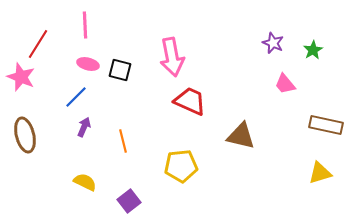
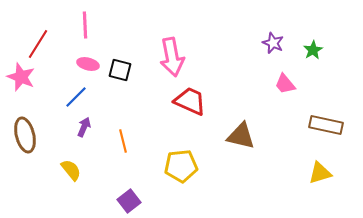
yellow semicircle: moved 14 px left, 12 px up; rotated 25 degrees clockwise
